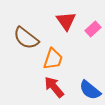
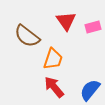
pink rectangle: moved 2 px up; rotated 28 degrees clockwise
brown semicircle: moved 1 px right, 2 px up
blue semicircle: rotated 90 degrees clockwise
